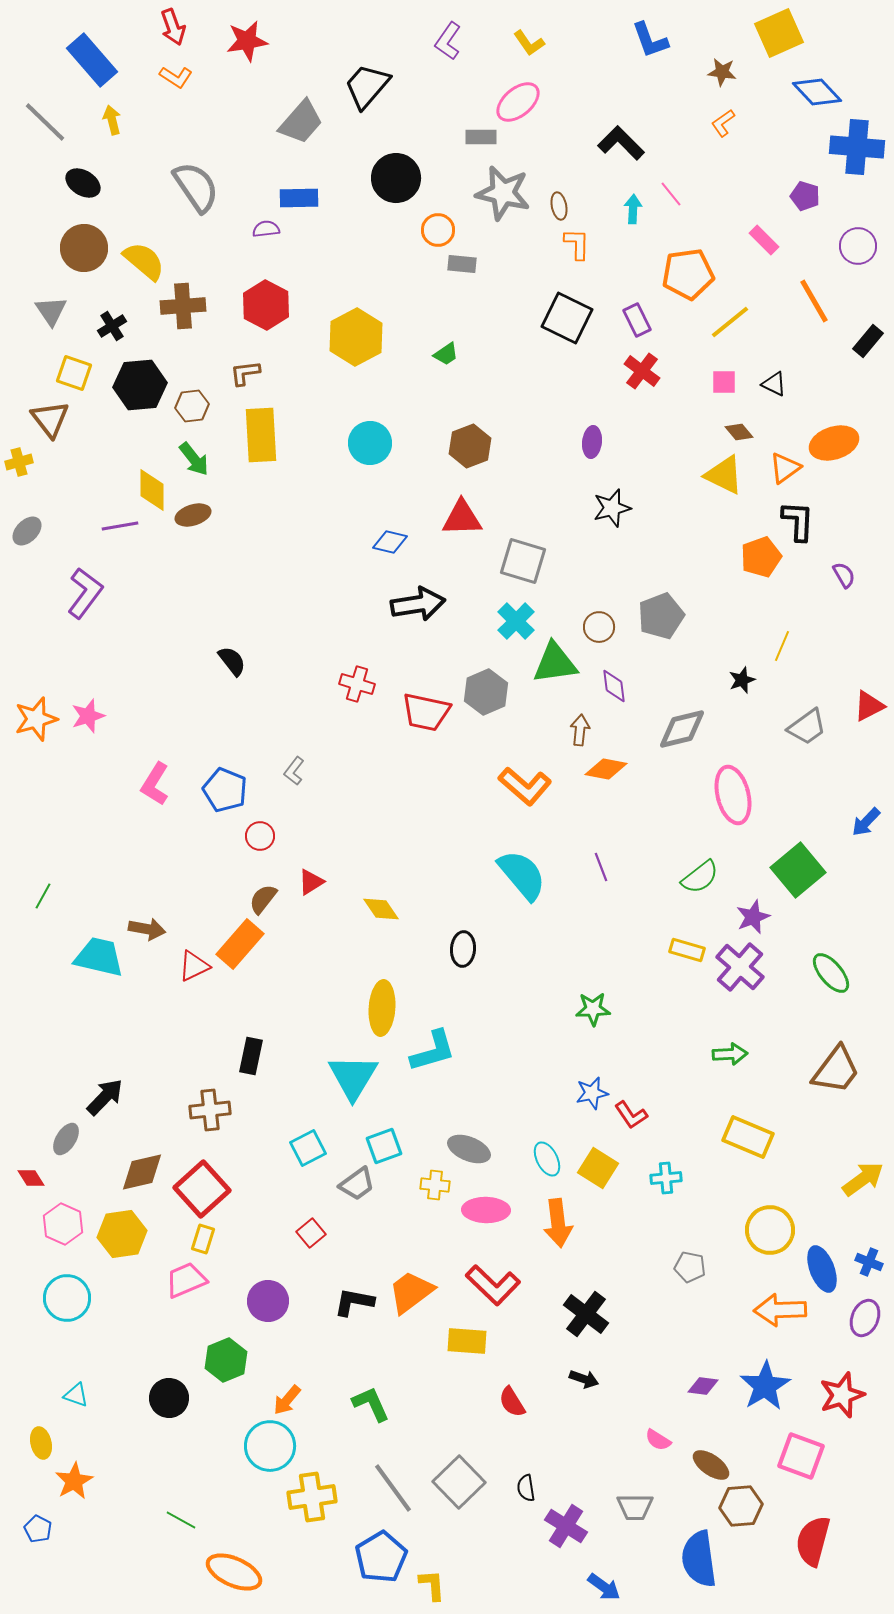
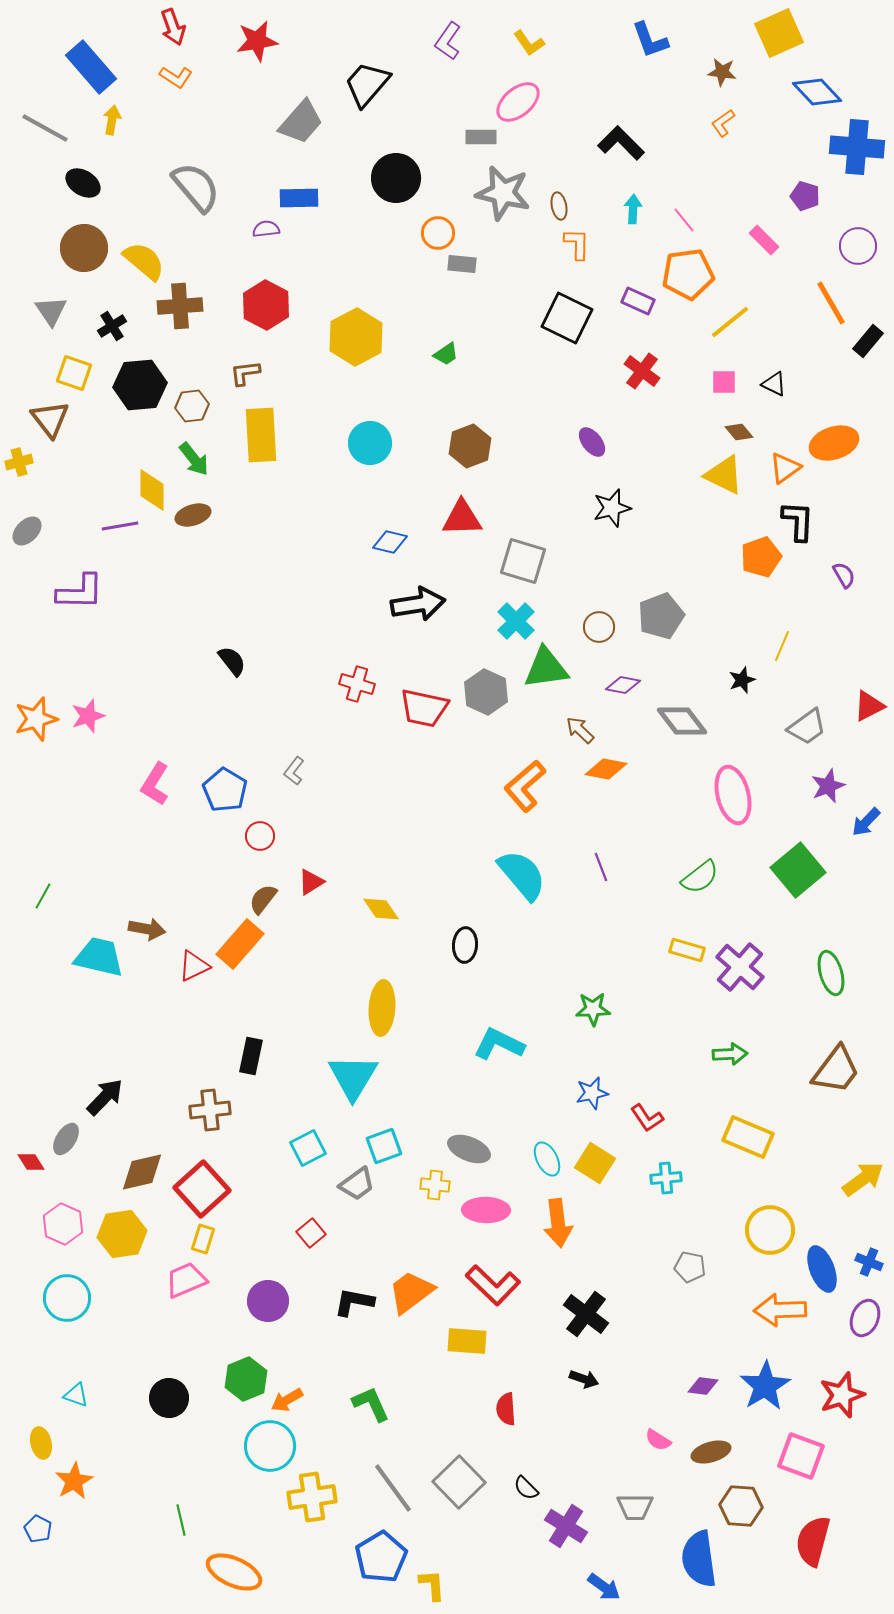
red star at (247, 41): moved 10 px right
blue rectangle at (92, 60): moved 1 px left, 7 px down
black trapezoid at (367, 86): moved 2 px up
yellow arrow at (112, 120): rotated 24 degrees clockwise
gray line at (45, 122): moved 6 px down; rotated 15 degrees counterclockwise
gray semicircle at (196, 187): rotated 6 degrees counterclockwise
pink line at (671, 194): moved 13 px right, 26 px down
orange circle at (438, 230): moved 3 px down
orange line at (814, 301): moved 17 px right, 2 px down
brown cross at (183, 306): moved 3 px left
purple rectangle at (637, 320): moved 1 px right, 19 px up; rotated 40 degrees counterclockwise
purple ellipse at (592, 442): rotated 44 degrees counterclockwise
purple L-shape at (85, 593): moved 5 px left, 1 px up; rotated 54 degrees clockwise
green triangle at (555, 663): moved 9 px left, 5 px down
purple diamond at (614, 686): moved 9 px right, 1 px up; rotated 72 degrees counterclockwise
gray hexagon at (486, 692): rotated 12 degrees counterclockwise
red trapezoid at (426, 712): moved 2 px left, 4 px up
gray diamond at (682, 729): moved 8 px up; rotated 66 degrees clockwise
brown arrow at (580, 730): rotated 52 degrees counterclockwise
orange L-shape at (525, 786): rotated 98 degrees clockwise
blue pentagon at (225, 790): rotated 9 degrees clockwise
purple star at (753, 917): moved 75 px right, 131 px up
black ellipse at (463, 949): moved 2 px right, 4 px up
green ellipse at (831, 973): rotated 24 degrees clockwise
cyan L-shape at (433, 1051): moved 66 px right, 7 px up; rotated 138 degrees counterclockwise
red L-shape at (631, 1115): moved 16 px right, 3 px down
yellow square at (598, 1168): moved 3 px left, 5 px up
red diamond at (31, 1178): moved 16 px up
green hexagon at (226, 1360): moved 20 px right, 19 px down
orange arrow at (287, 1400): rotated 20 degrees clockwise
red semicircle at (512, 1402): moved 6 px left, 7 px down; rotated 28 degrees clockwise
brown ellipse at (711, 1465): moved 13 px up; rotated 51 degrees counterclockwise
black semicircle at (526, 1488): rotated 36 degrees counterclockwise
brown hexagon at (741, 1506): rotated 9 degrees clockwise
green line at (181, 1520): rotated 48 degrees clockwise
